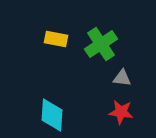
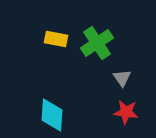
green cross: moved 4 px left, 1 px up
gray triangle: rotated 48 degrees clockwise
red star: moved 5 px right
